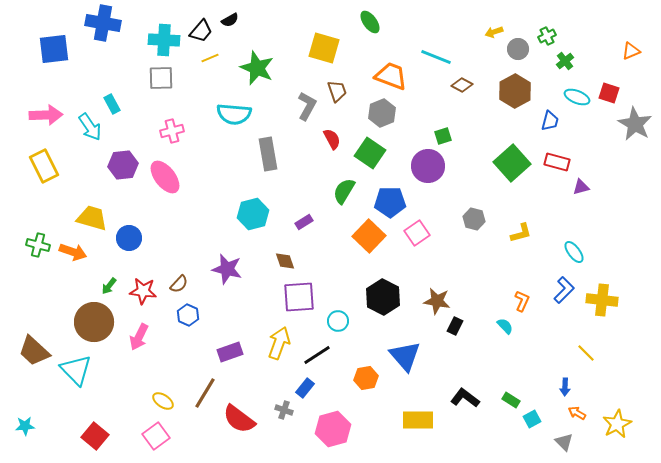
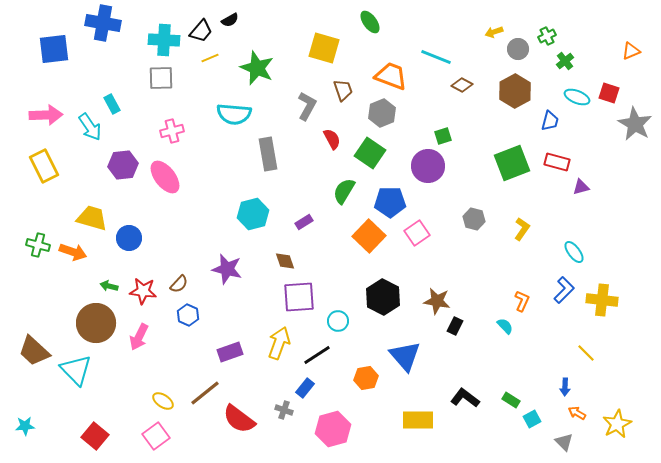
brown trapezoid at (337, 91): moved 6 px right, 1 px up
green square at (512, 163): rotated 21 degrees clockwise
yellow L-shape at (521, 233): moved 1 px right, 4 px up; rotated 40 degrees counterclockwise
green arrow at (109, 286): rotated 66 degrees clockwise
brown circle at (94, 322): moved 2 px right, 1 px down
brown line at (205, 393): rotated 20 degrees clockwise
